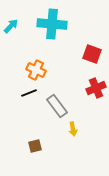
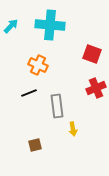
cyan cross: moved 2 px left, 1 px down
orange cross: moved 2 px right, 5 px up
gray rectangle: rotated 30 degrees clockwise
brown square: moved 1 px up
